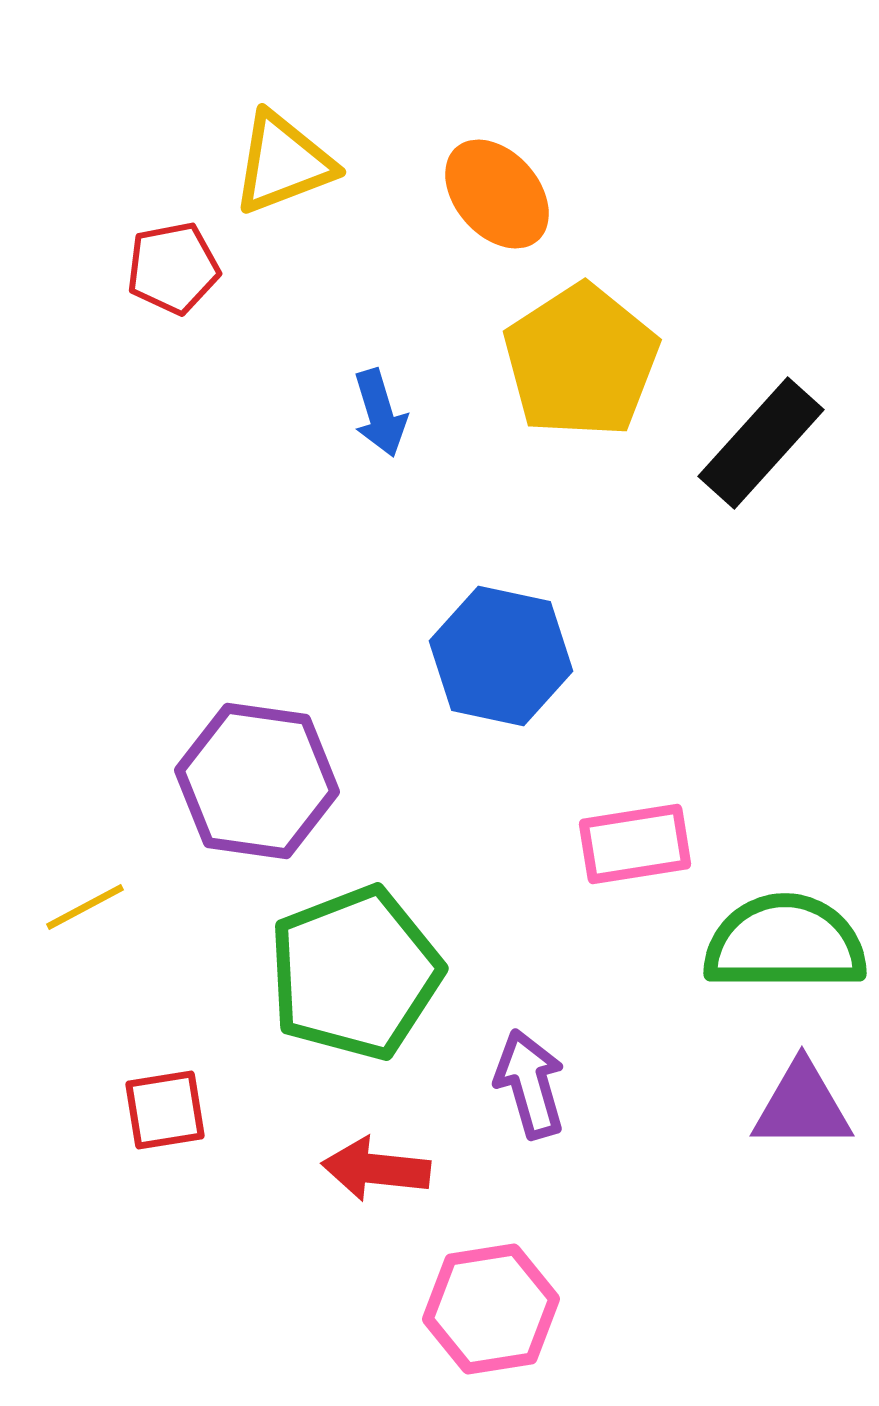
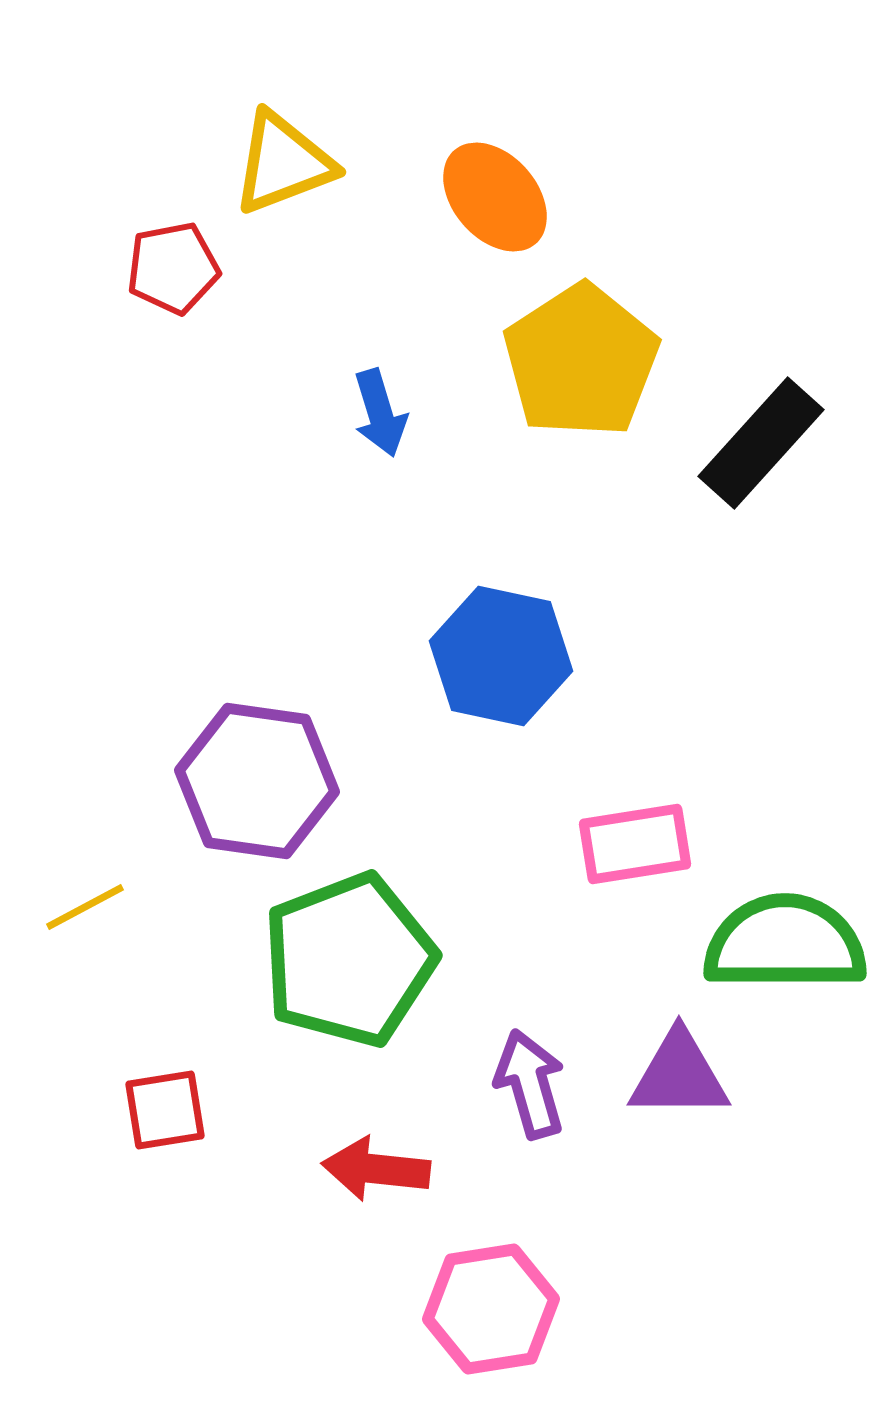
orange ellipse: moved 2 px left, 3 px down
green pentagon: moved 6 px left, 13 px up
purple triangle: moved 123 px left, 31 px up
